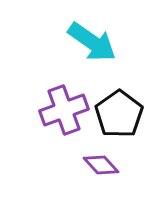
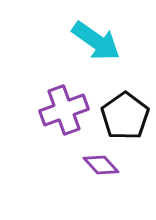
cyan arrow: moved 4 px right, 1 px up
black pentagon: moved 6 px right, 2 px down
